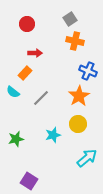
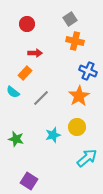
yellow circle: moved 1 px left, 3 px down
green star: rotated 28 degrees clockwise
